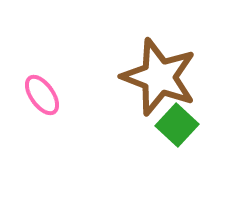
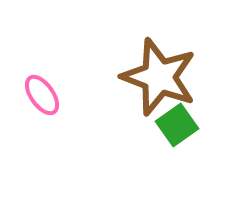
green square: rotated 12 degrees clockwise
